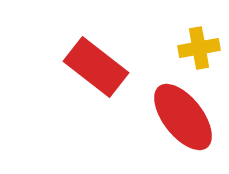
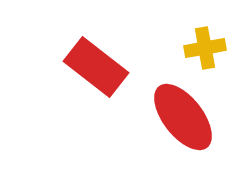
yellow cross: moved 6 px right
